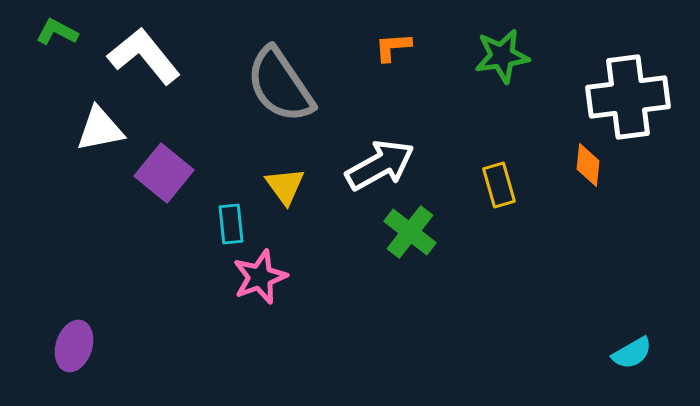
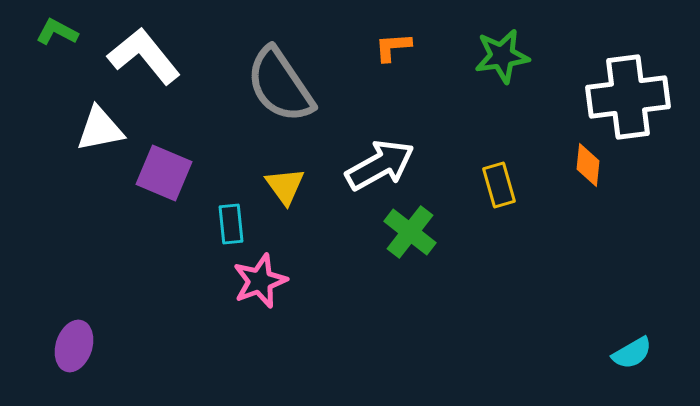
purple square: rotated 16 degrees counterclockwise
pink star: moved 4 px down
